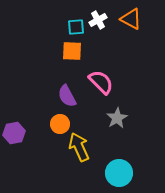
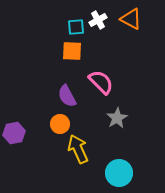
yellow arrow: moved 1 px left, 2 px down
